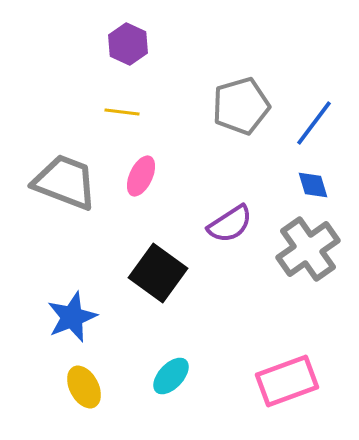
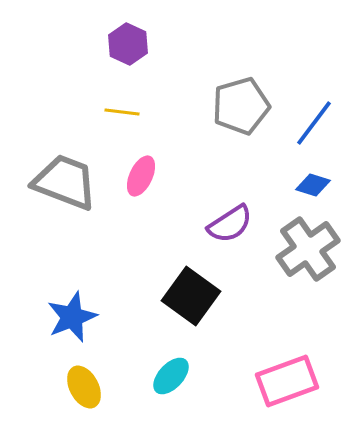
blue diamond: rotated 56 degrees counterclockwise
black square: moved 33 px right, 23 px down
